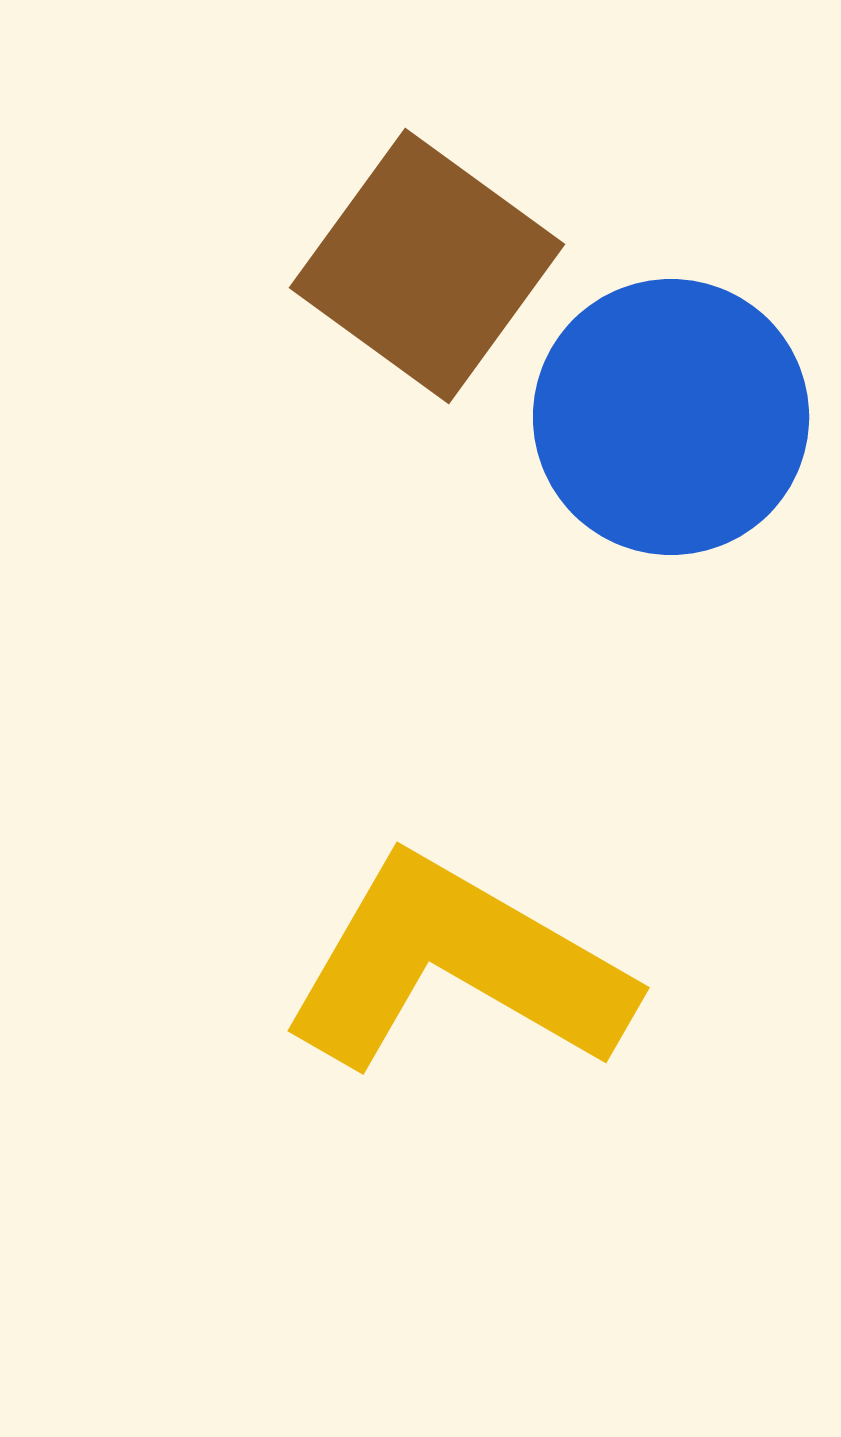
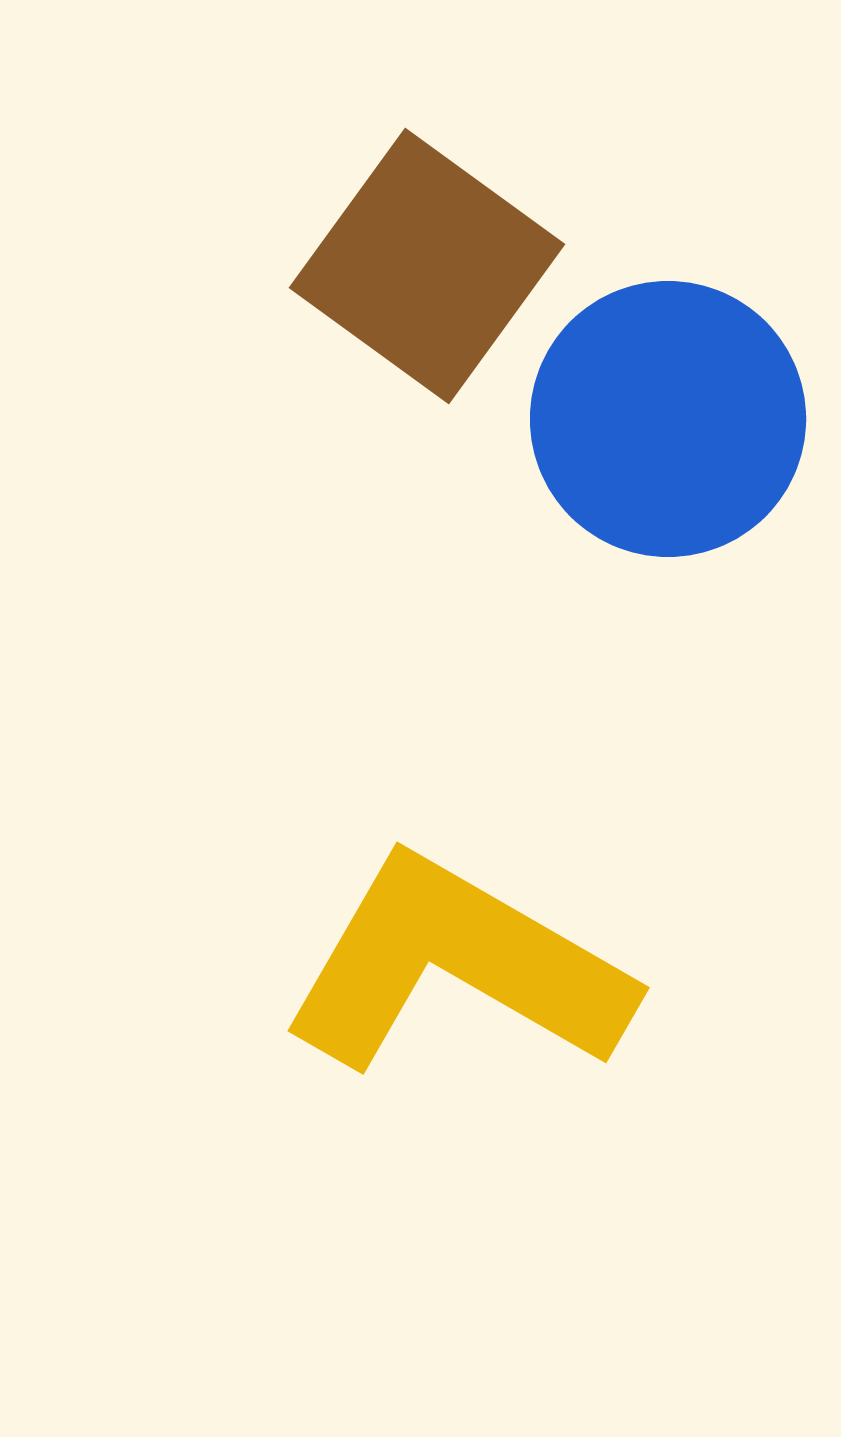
blue circle: moved 3 px left, 2 px down
